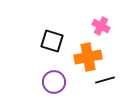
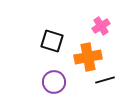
pink cross: rotated 30 degrees clockwise
